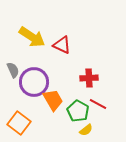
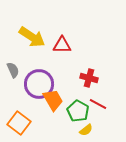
red triangle: rotated 24 degrees counterclockwise
red cross: rotated 18 degrees clockwise
purple circle: moved 5 px right, 2 px down
